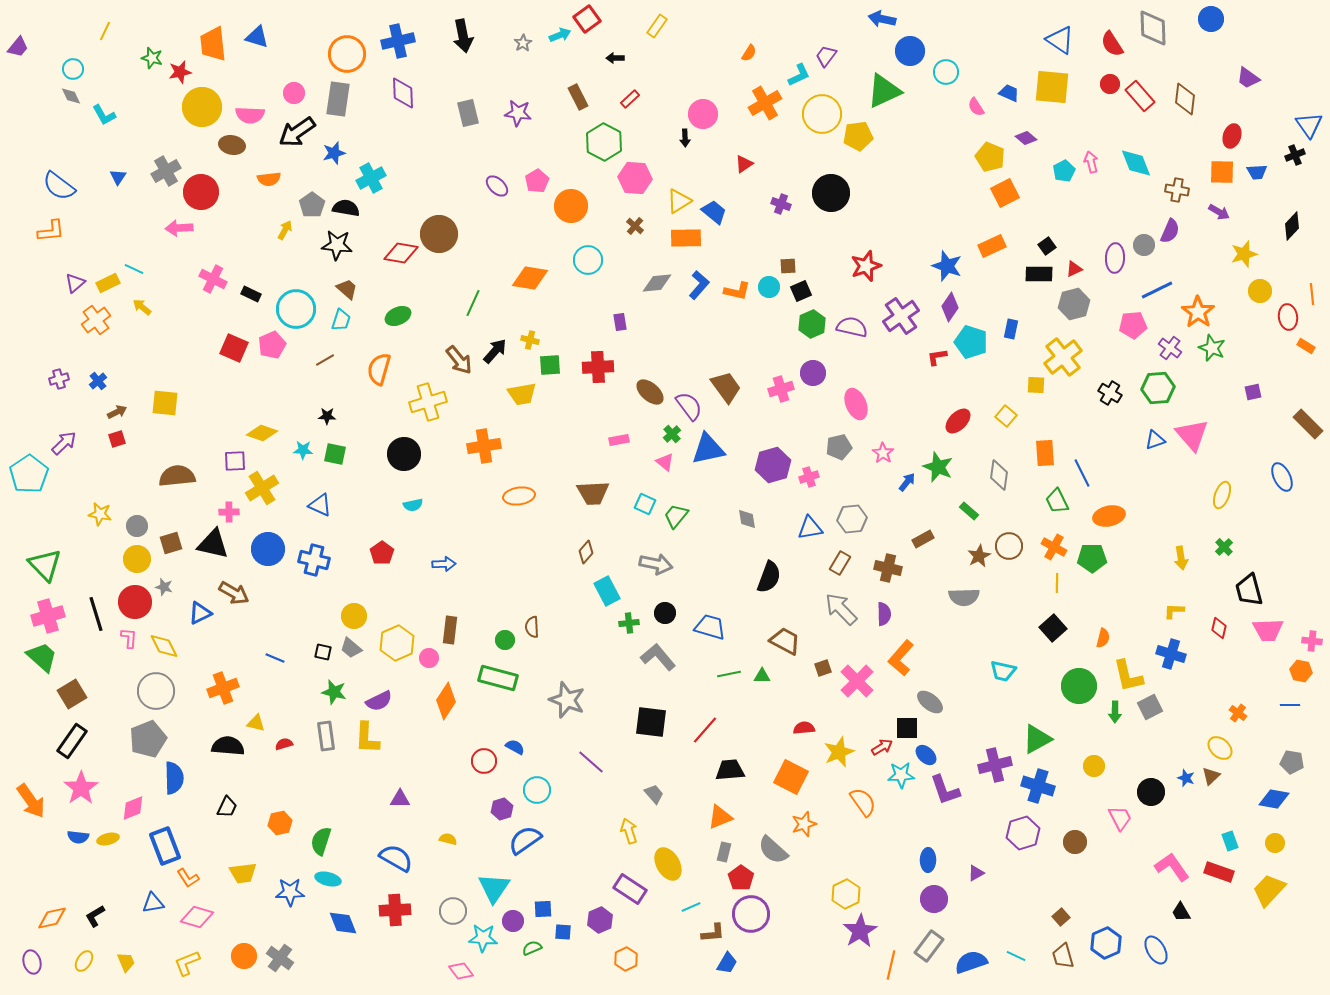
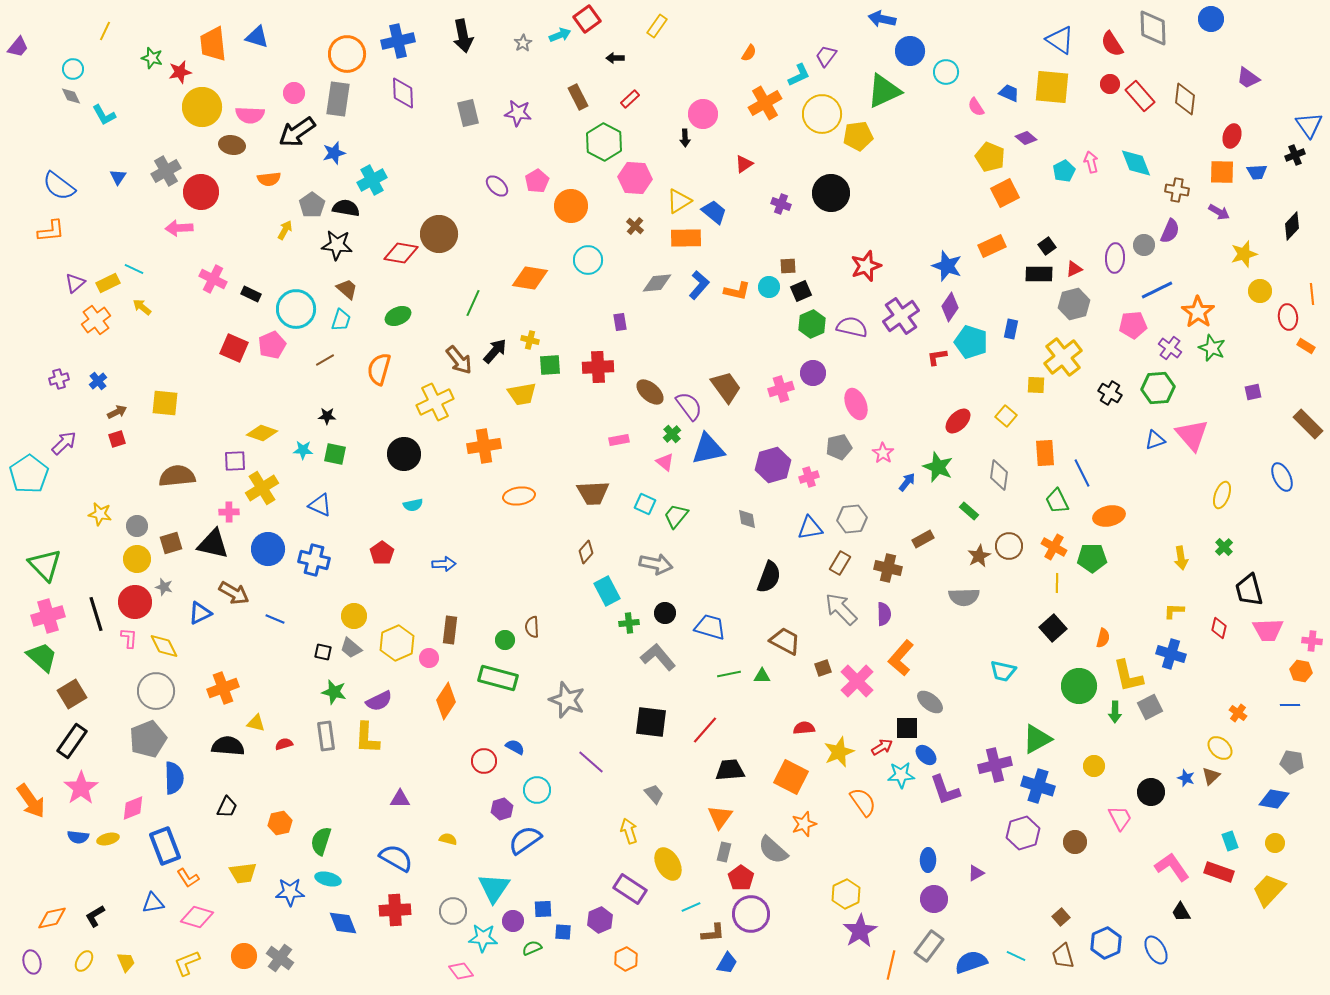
cyan cross at (371, 178): moved 1 px right, 2 px down
yellow cross at (428, 402): moved 7 px right; rotated 9 degrees counterclockwise
blue line at (275, 658): moved 39 px up
orange triangle at (720, 817): rotated 32 degrees counterclockwise
